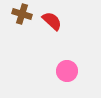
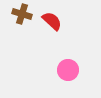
pink circle: moved 1 px right, 1 px up
